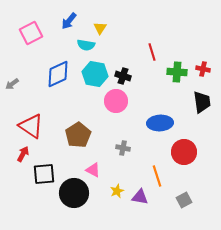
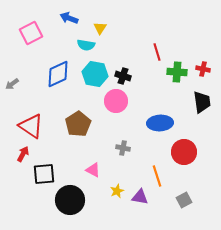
blue arrow: moved 3 px up; rotated 72 degrees clockwise
red line: moved 5 px right
brown pentagon: moved 11 px up
black circle: moved 4 px left, 7 px down
